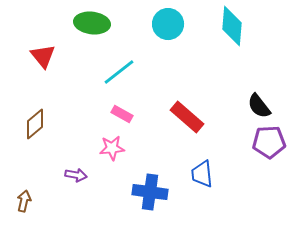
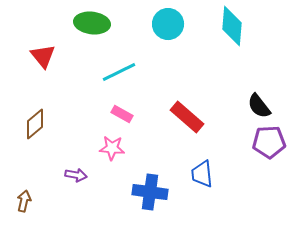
cyan line: rotated 12 degrees clockwise
pink star: rotated 10 degrees clockwise
